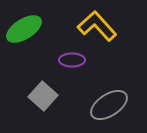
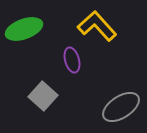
green ellipse: rotated 12 degrees clockwise
purple ellipse: rotated 75 degrees clockwise
gray ellipse: moved 12 px right, 2 px down
